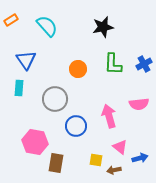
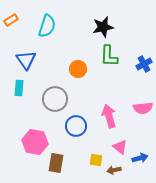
cyan semicircle: rotated 60 degrees clockwise
green L-shape: moved 4 px left, 8 px up
pink semicircle: moved 4 px right, 4 px down
